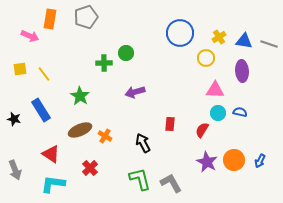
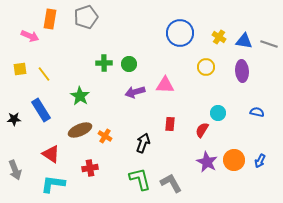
yellow cross: rotated 24 degrees counterclockwise
green circle: moved 3 px right, 11 px down
yellow circle: moved 9 px down
pink triangle: moved 50 px left, 5 px up
blue semicircle: moved 17 px right
black star: rotated 16 degrees counterclockwise
black arrow: rotated 48 degrees clockwise
red cross: rotated 35 degrees clockwise
